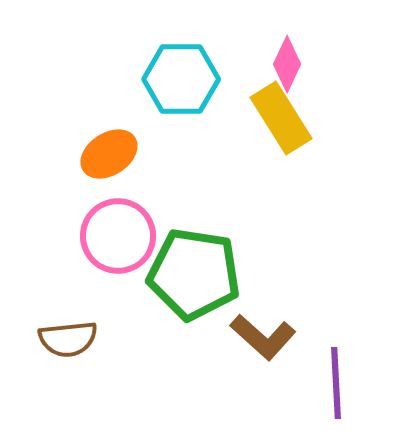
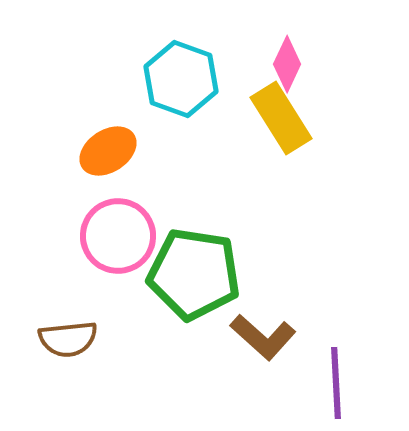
cyan hexagon: rotated 20 degrees clockwise
orange ellipse: moved 1 px left, 3 px up
